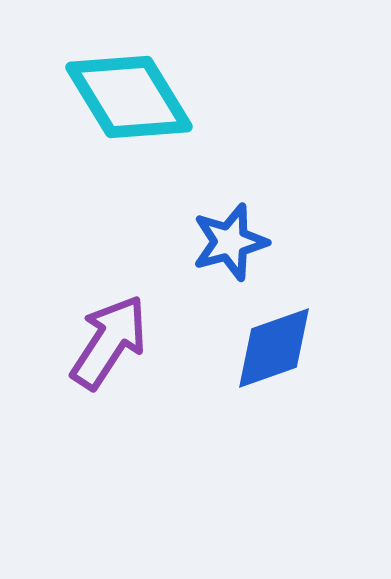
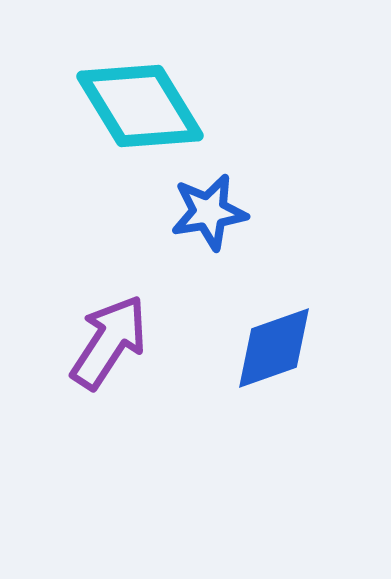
cyan diamond: moved 11 px right, 9 px down
blue star: moved 21 px left, 30 px up; rotated 6 degrees clockwise
